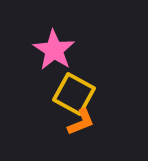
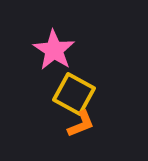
orange L-shape: moved 2 px down
